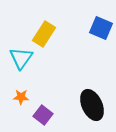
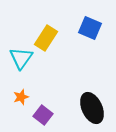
blue square: moved 11 px left
yellow rectangle: moved 2 px right, 4 px down
orange star: rotated 21 degrees counterclockwise
black ellipse: moved 3 px down
